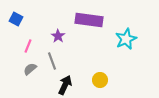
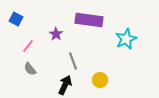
purple star: moved 2 px left, 2 px up
pink line: rotated 16 degrees clockwise
gray line: moved 21 px right
gray semicircle: rotated 88 degrees counterclockwise
